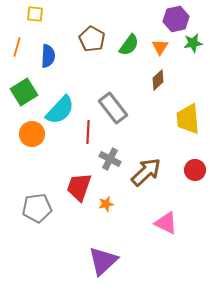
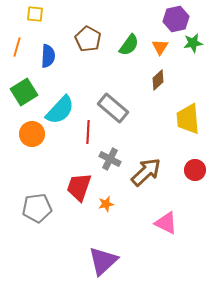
brown pentagon: moved 4 px left
gray rectangle: rotated 12 degrees counterclockwise
